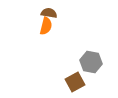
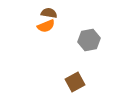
orange semicircle: rotated 54 degrees clockwise
gray hexagon: moved 2 px left, 22 px up; rotated 20 degrees counterclockwise
